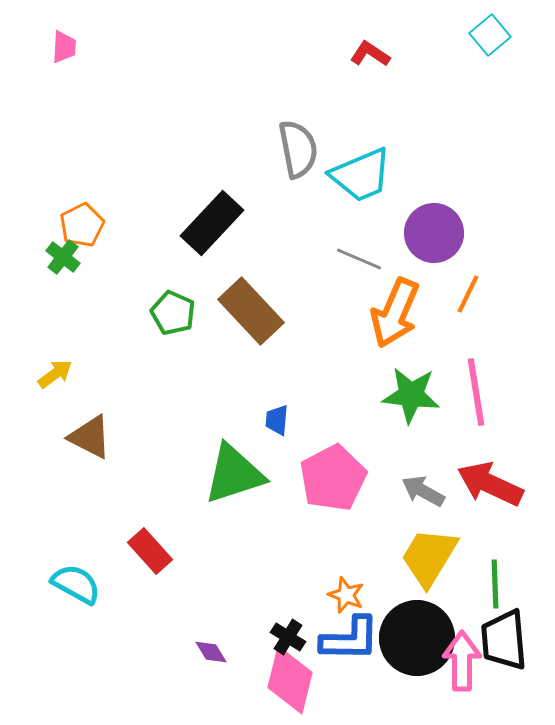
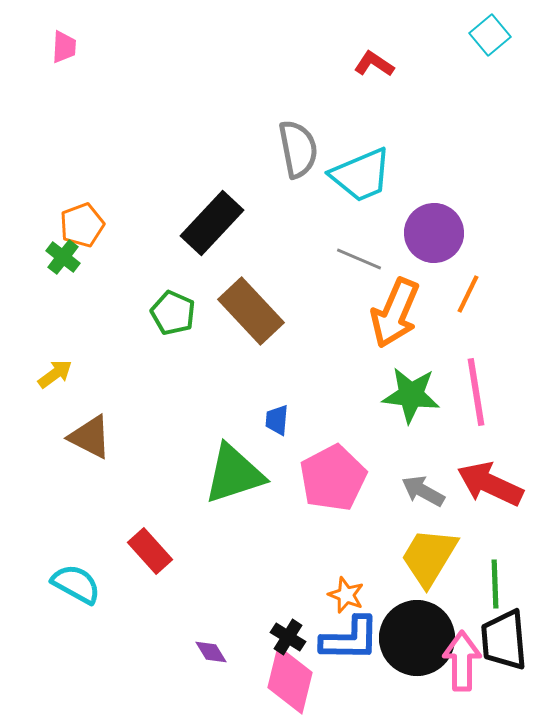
red L-shape: moved 4 px right, 10 px down
orange pentagon: rotated 6 degrees clockwise
